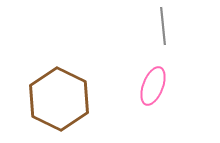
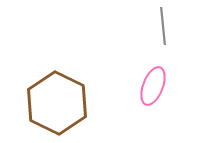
brown hexagon: moved 2 px left, 4 px down
